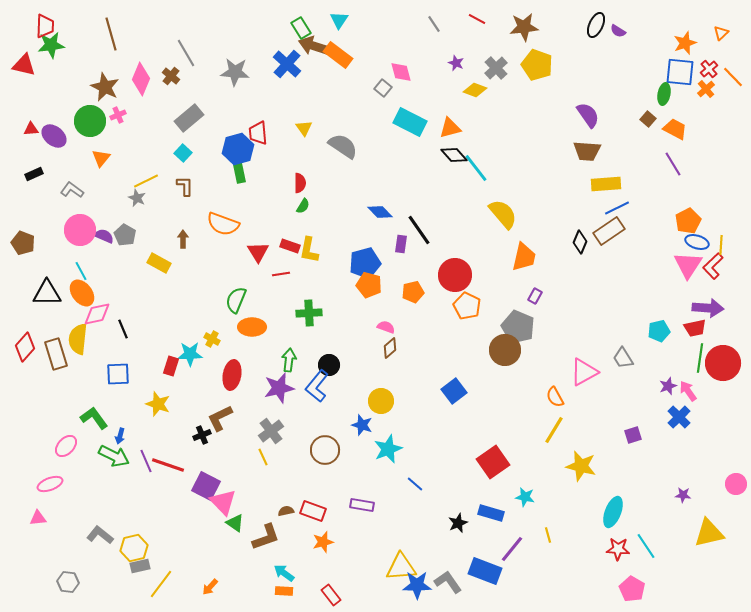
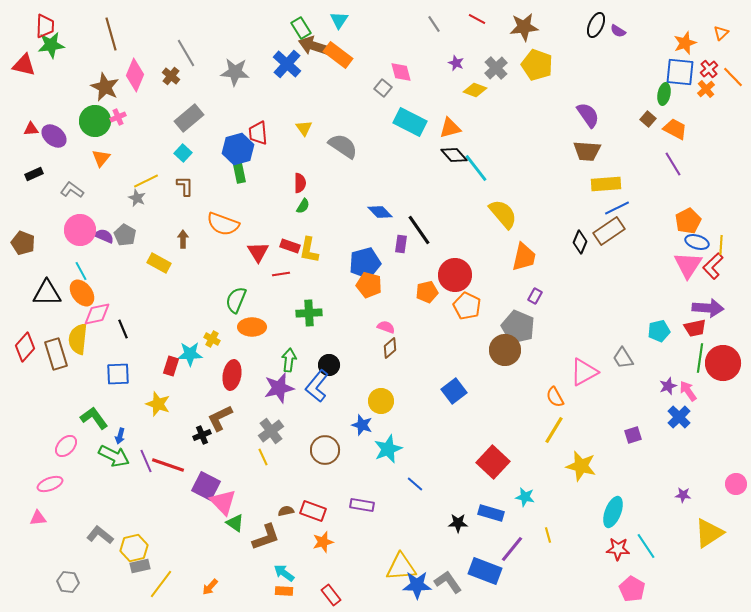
pink diamond at (141, 79): moved 6 px left, 4 px up
pink cross at (118, 115): moved 2 px down
green circle at (90, 121): moved 5 px right
orange pentagon at (413, 292): moved 14 px right
red square at (493, 462): rotated 12 degrees counterclockwise
black star at (458, 523): rotated 24 degrees clockwise
yellow triangle at (709, 533): rotated 20 degrees counterclockwise
